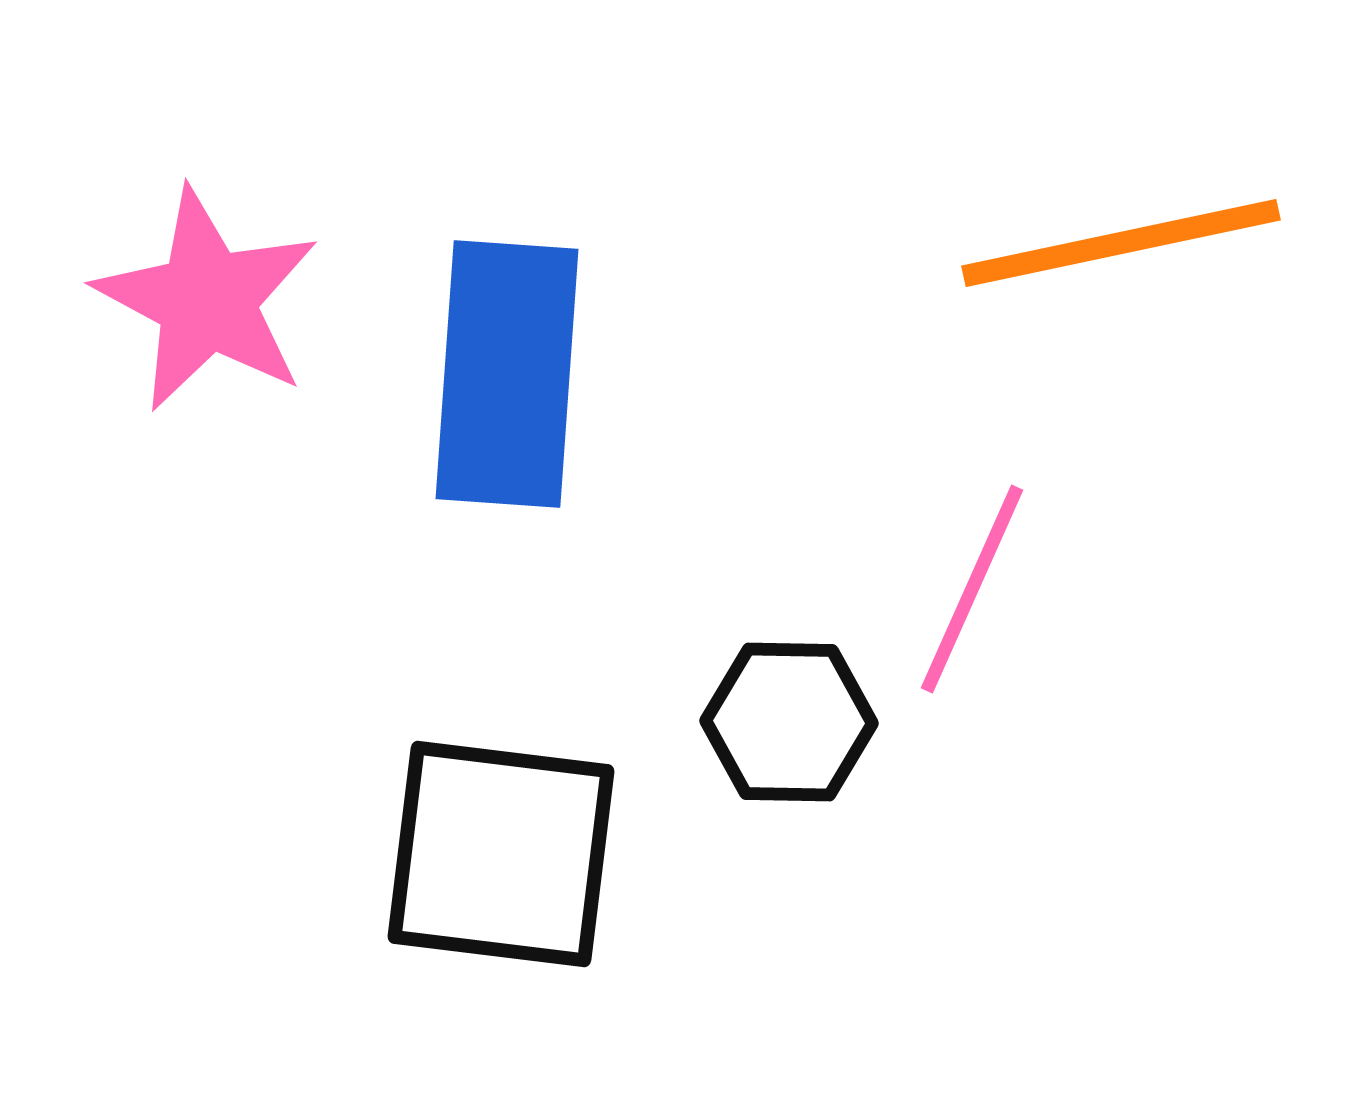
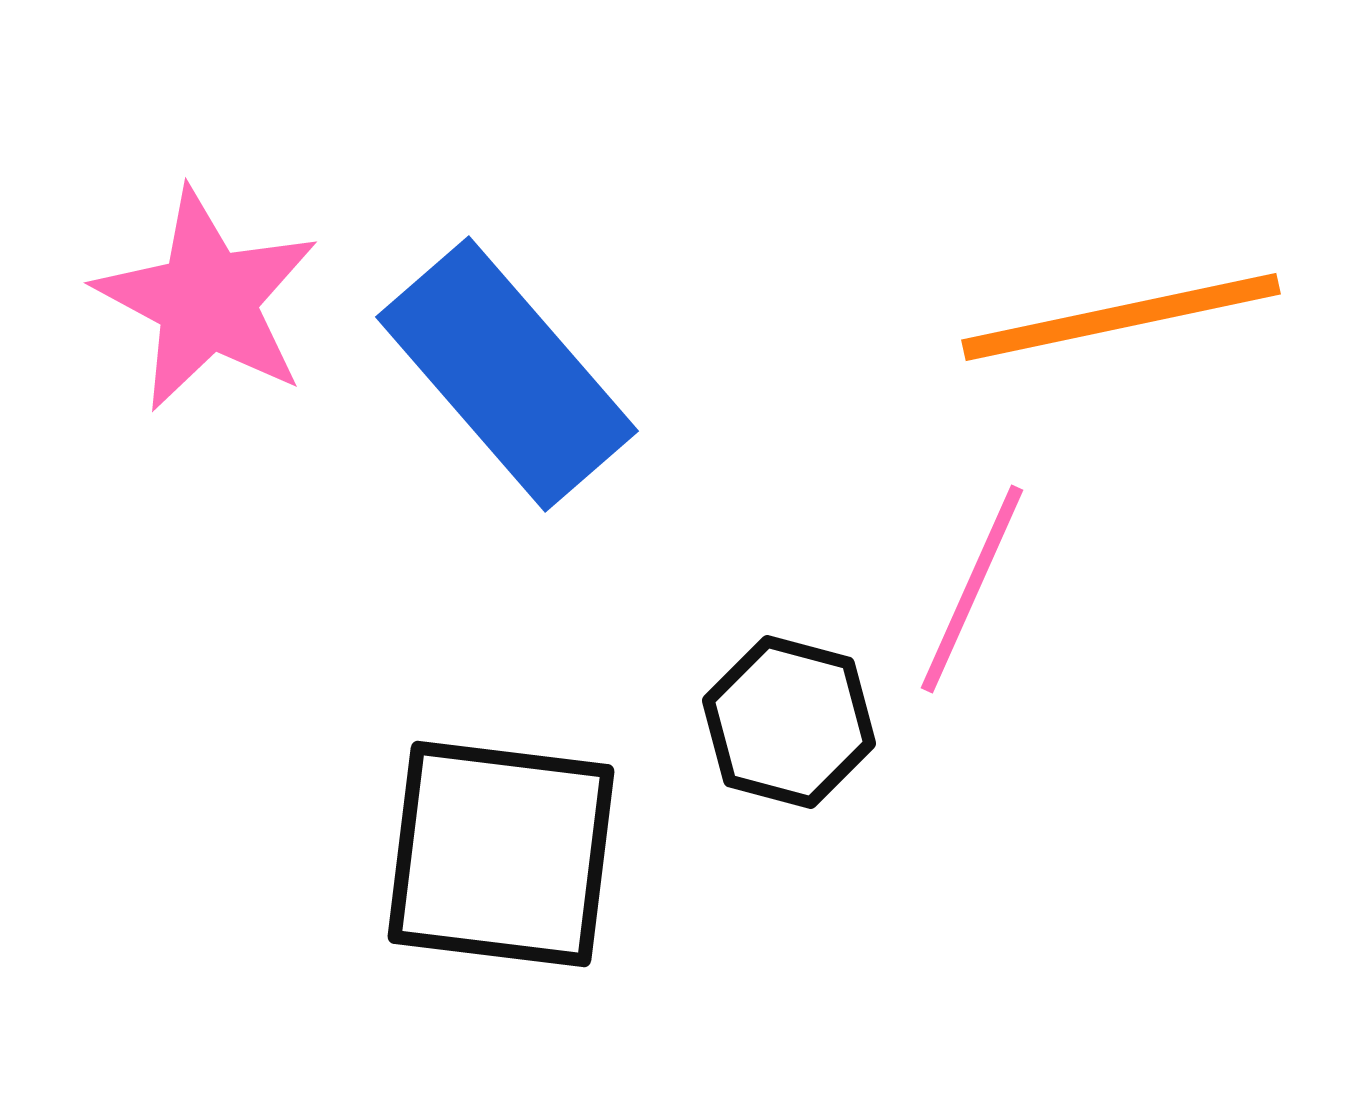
orange line: moved 74 px down
blue rectangle: rotated 45 degrees counterclockwise
black hexagon: rotated 14 degrees clockwise
